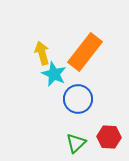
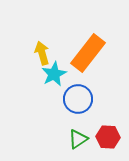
orange rectangle: moved 3 px right, 1 px down
cyan star: rotated 20 degrees clockwise
red hexagon: moved 1 px left
green triangle: moved 2 px right, 4 px up; rotated 10 degrees clockwise
